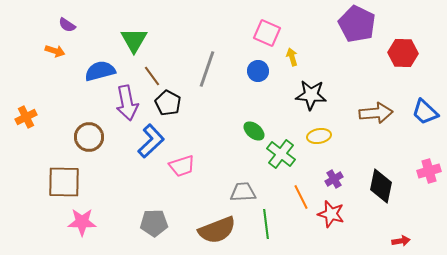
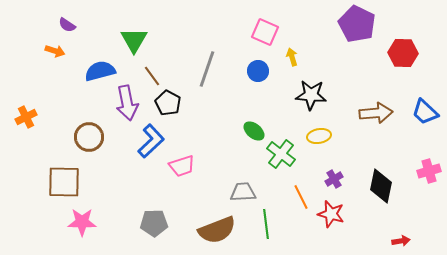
pink square: moved 2 px left, 1 px up
